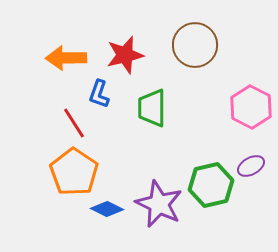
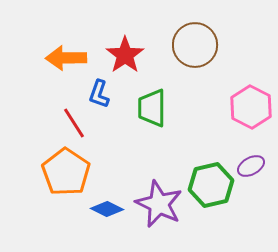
red star: rotated 21 degrees counterclockwise
orange pentagon: moved 8 px left
